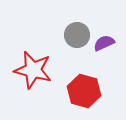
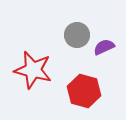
purple semicircle: moved 4 px down
